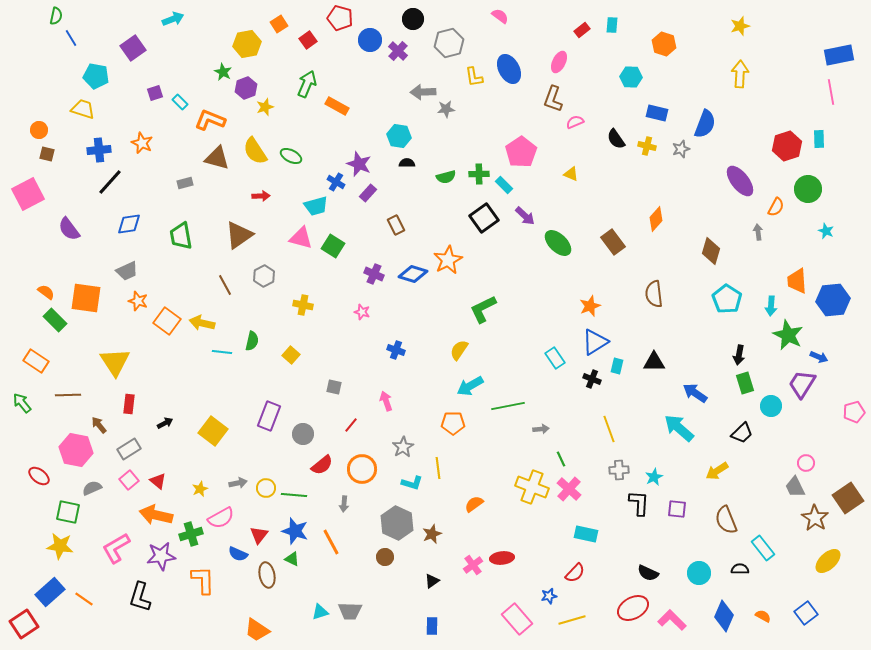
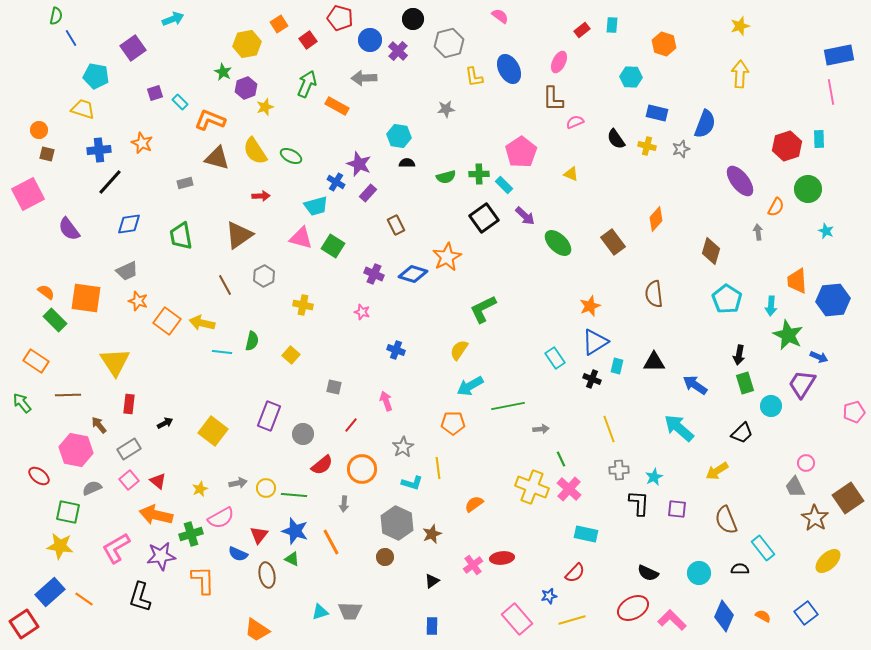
gray arrow at (423, 92): moved 59 px left, 14 px up
brown L-shape at (553, 99): rotated 20 degrees counterclockwise
orange star at (448, 260): moved 1 px left, 3 px up
blue arrow at (695, 393): moved 8 px up
